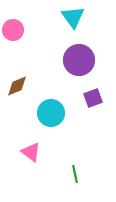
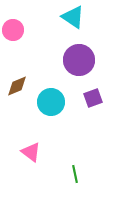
cyan triangle: rotated 20 degrees counterclockwise
cyan circle: moved 11 px up
